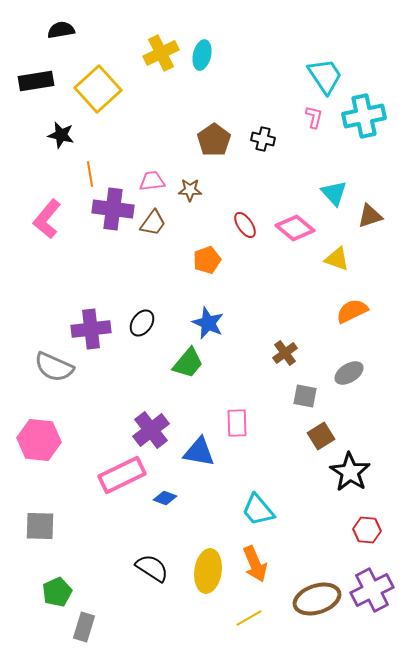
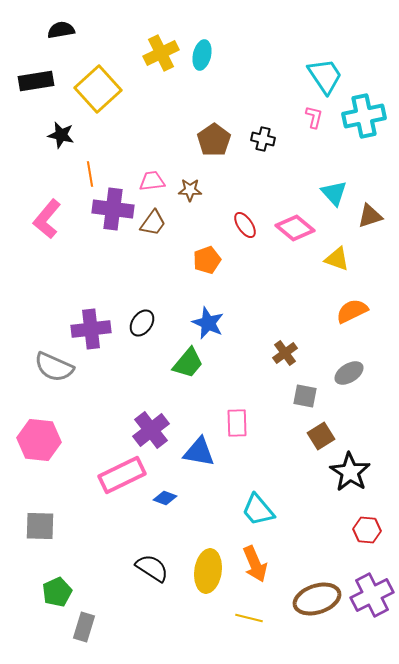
purple cross at (372, 590): moved 5 px down
yellow line at (249, 618): rotated 44 degrees clockwise
